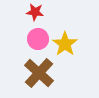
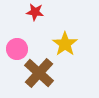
pink circle: moved 21 px left, 10 px down
